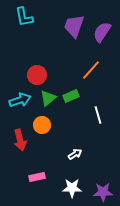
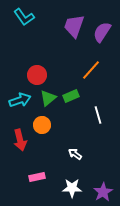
cyan L-shape: rotated 25 degrees counterclockwise
white arrow: rotated 112 degrees counterclockwise
purple star: rotated 30 degrees counterclockwise
